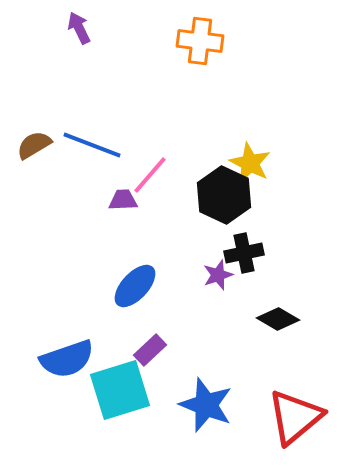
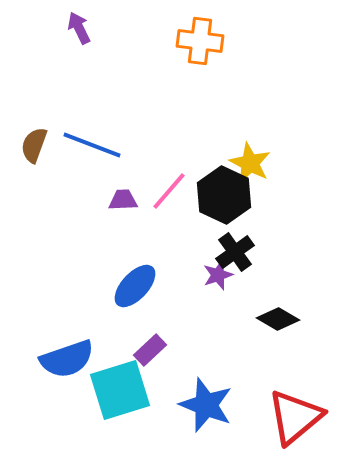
brown semicircle: rotated 39 degrees counterclockwise
pink line: moved 19 px right, 16 px down
black cross: moved 9 px left, 1 px up; rotated 24 degrees counterclockwise
